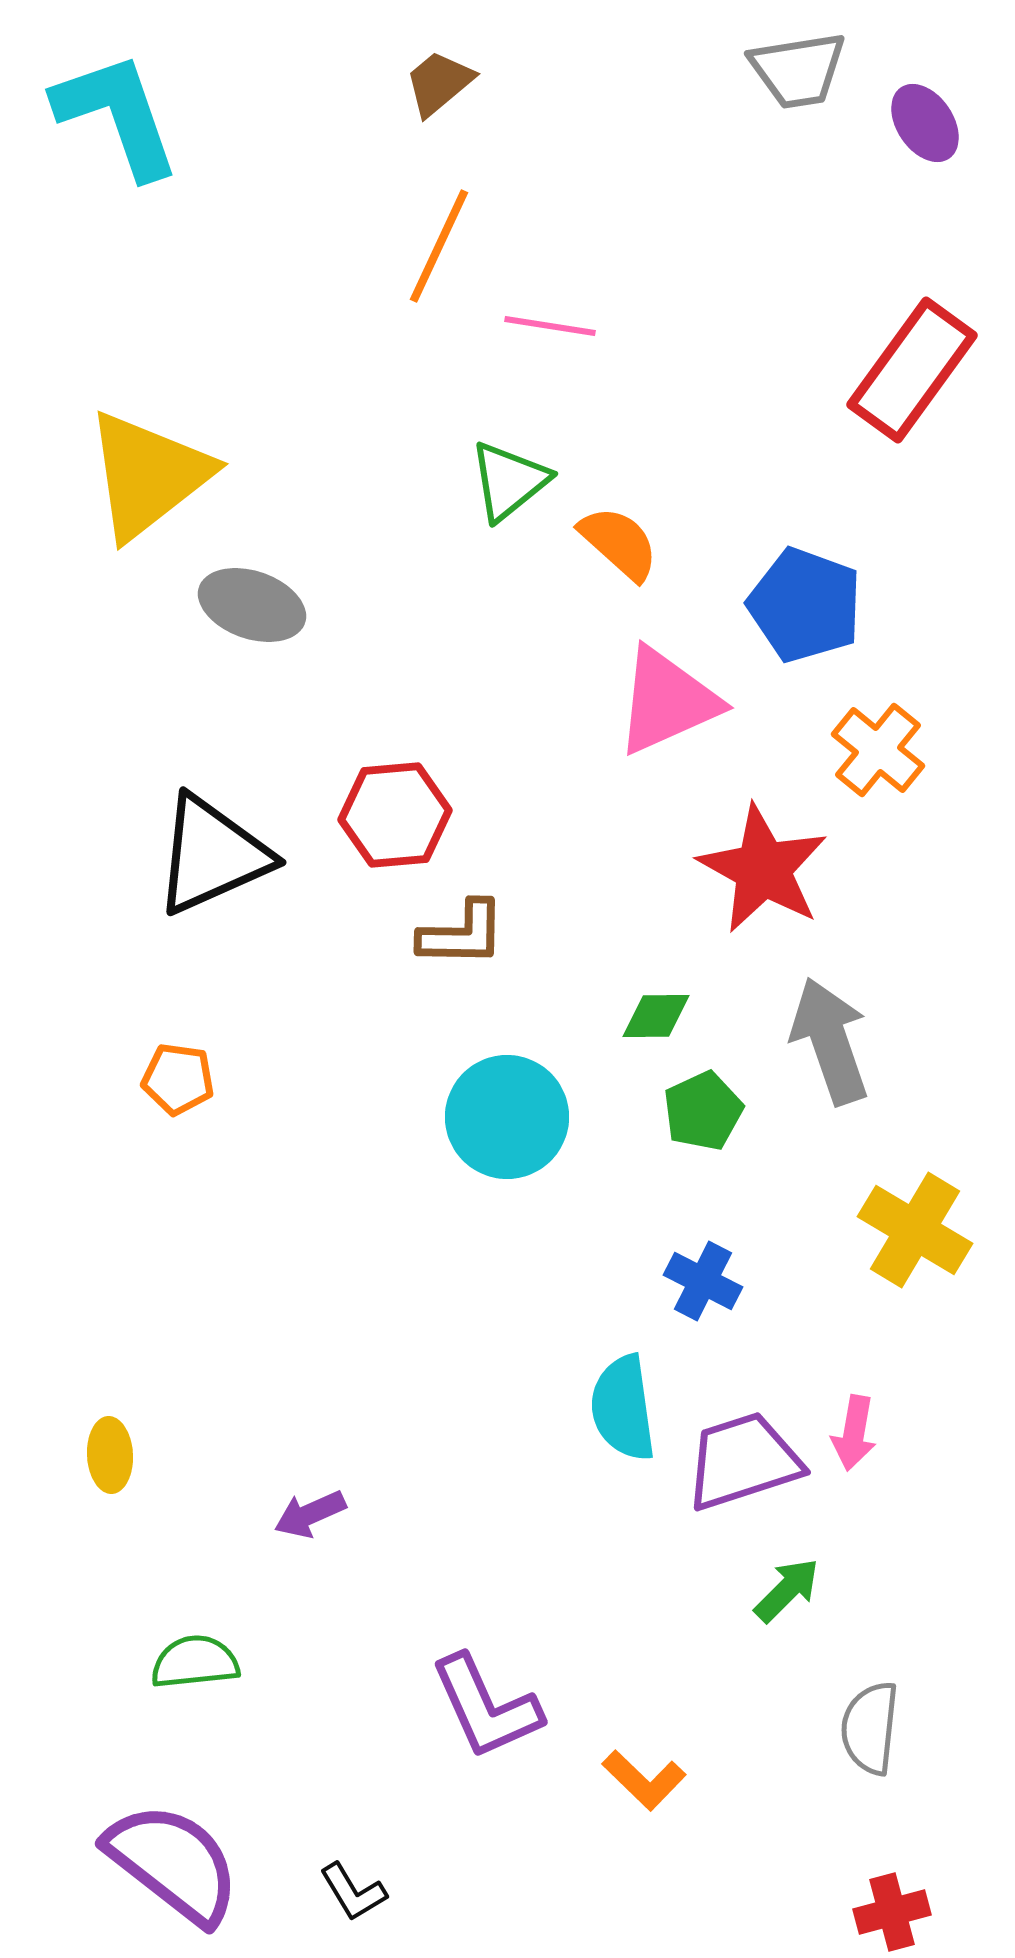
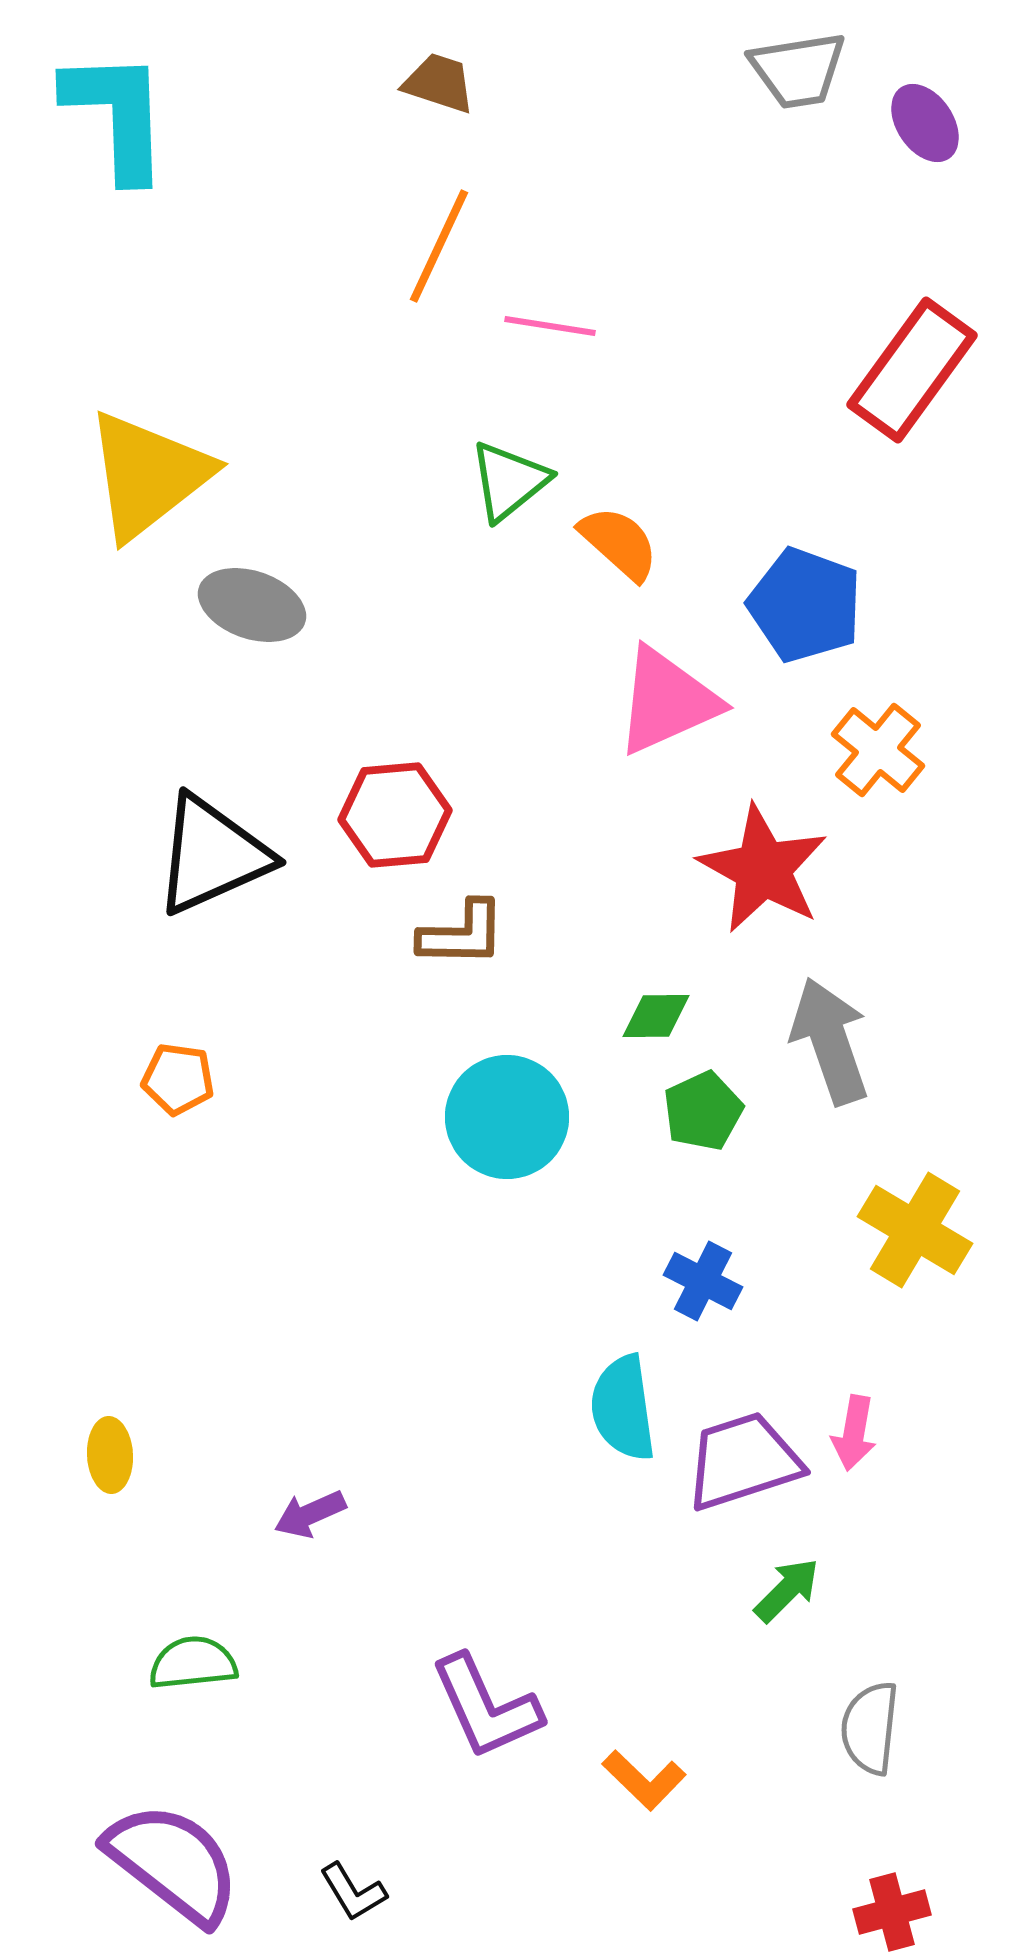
brown trapezoid: rotated 58 degrees clockwise
cyan L-shape: rotated 17 degrees clockwise
green semicircle: moved 2 px left, 1 px down
